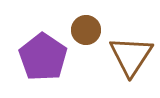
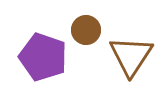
purple pentagon: rotated 15 degrees counterclockwise
